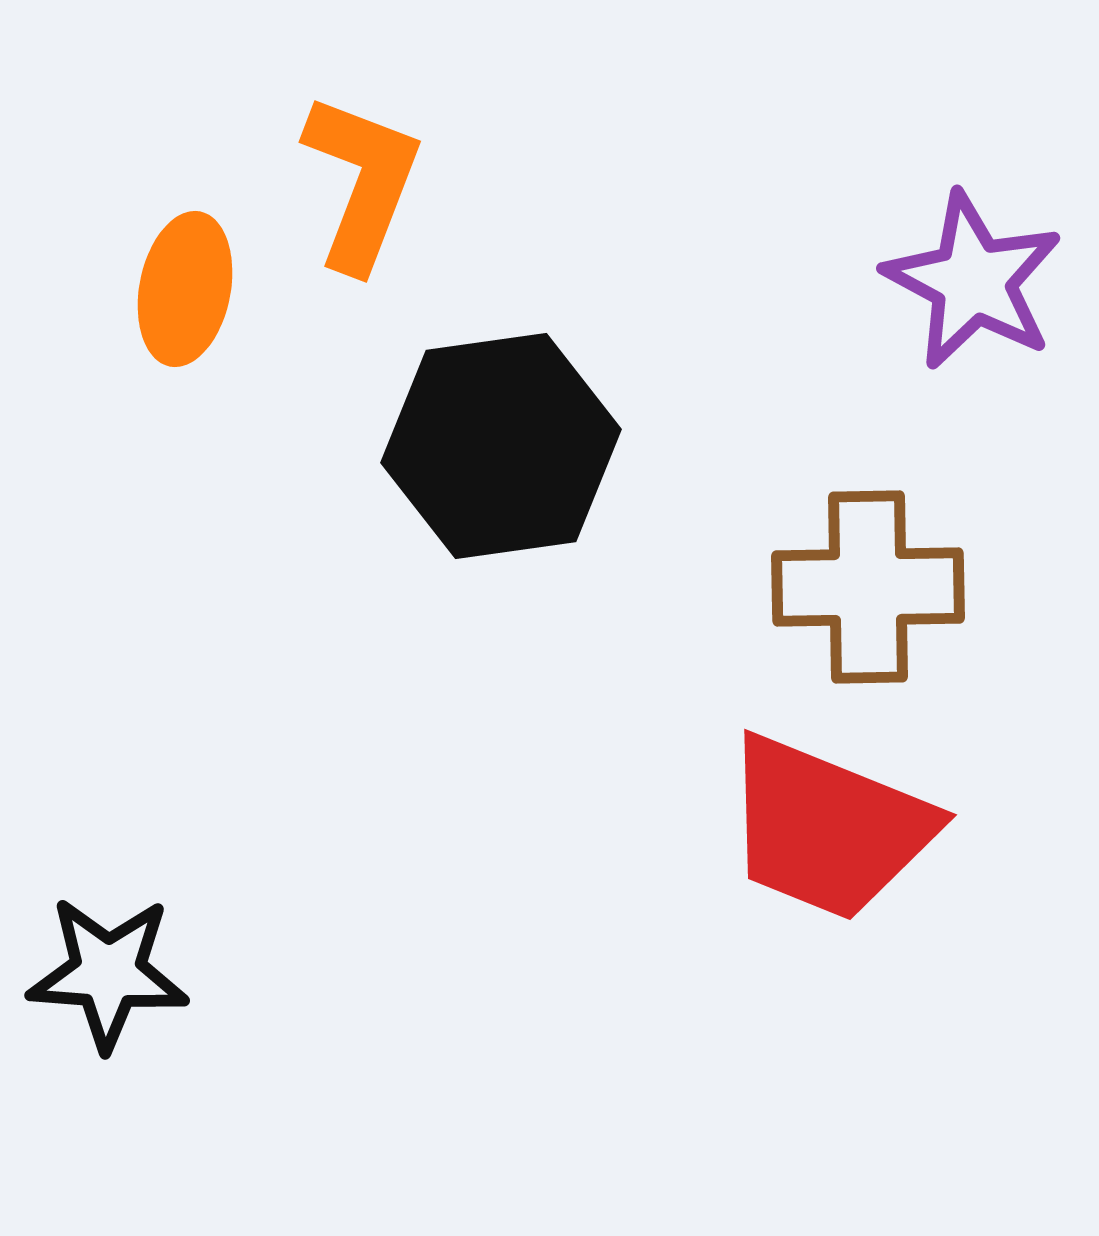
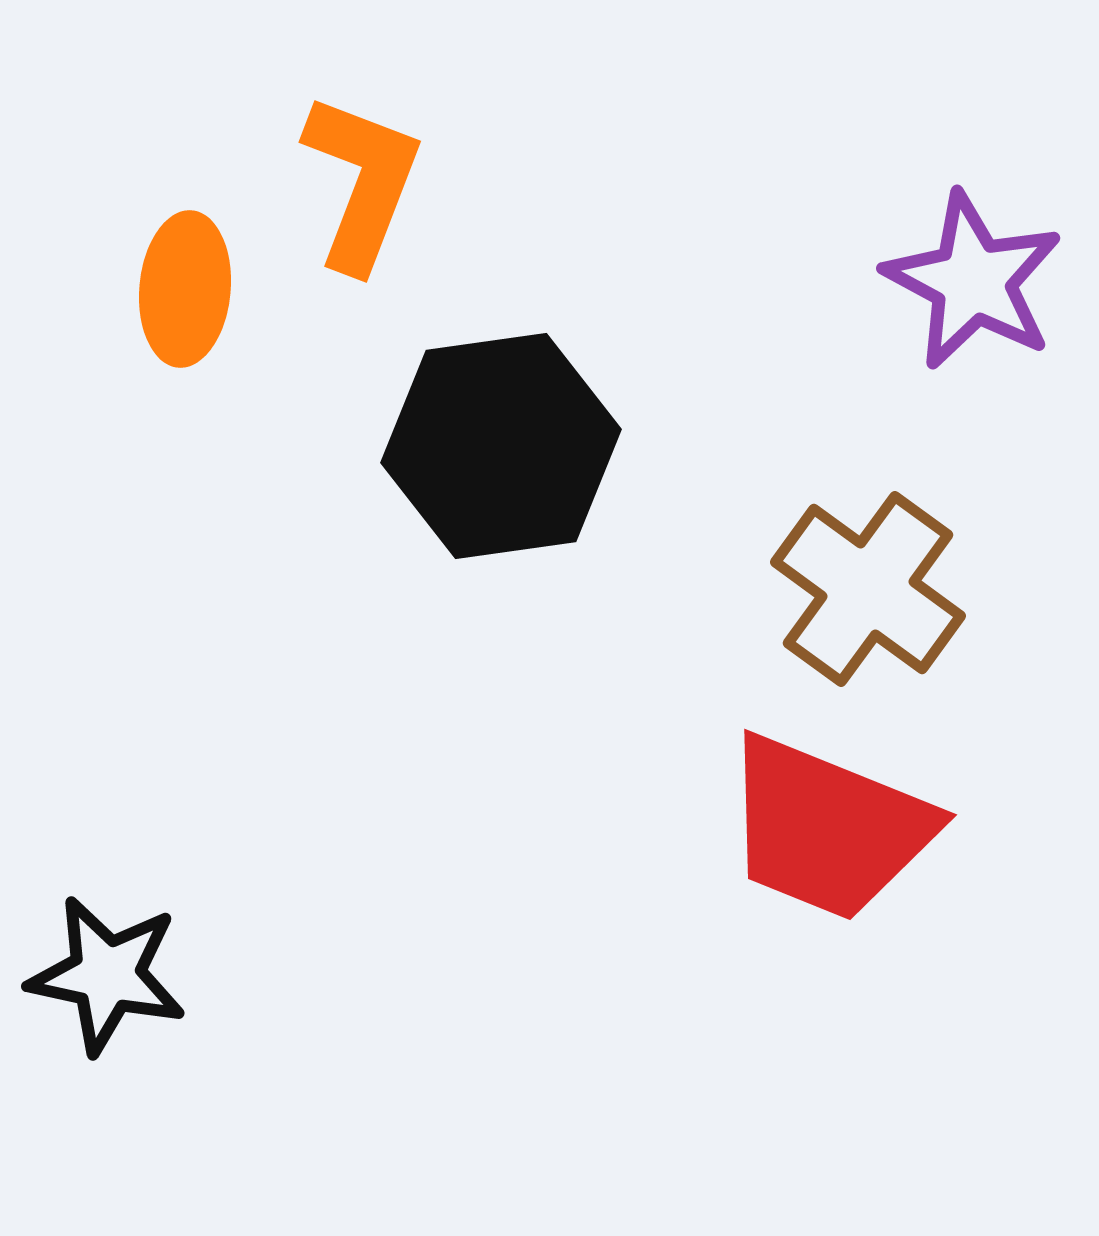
orange ellipse: rotated 6 degrees counterclockwise
brown cross: moved 2 px down; rotated 37 degrees clockwise
black star: moved 1 px left, 2 px down; rotated 8 degrees clockwise
